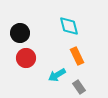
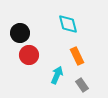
cyan diamond: moved 1 px left, 2 px up
red circle: moved 3 px right, 3 px up
cyan arrow: rotated 144 degrees clockwise
gray rectangle: moved 3 px right, 2 px up
